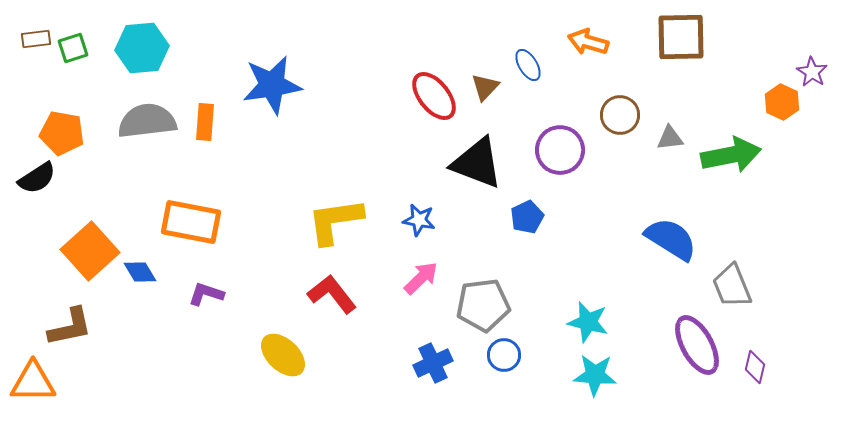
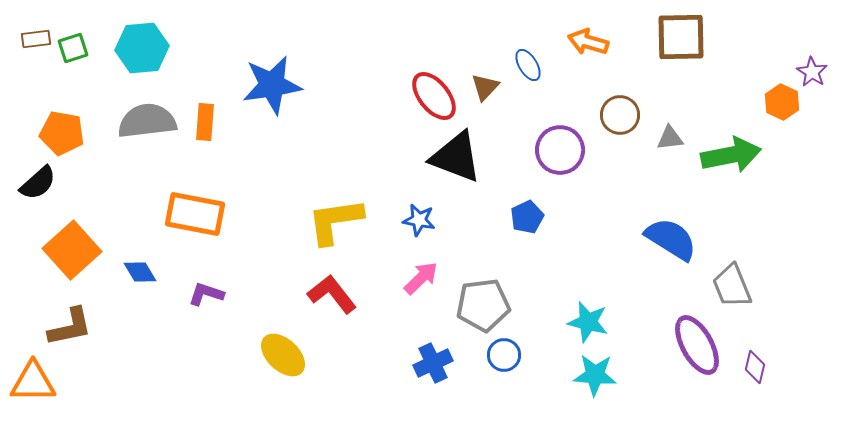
black triangle at (477, 163): moved 21 px left, 6 px up
black semicircle at (37, 178): moved 1 px right, 5 px down; rotated 9 degrees counterclockwise
orange rectangle at (191, 222): moved 4 px right, 8 px up
orange square at (90, 251): moved 18 px left, 1 px up
